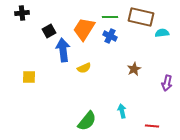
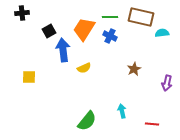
red line: moved 2 px up
